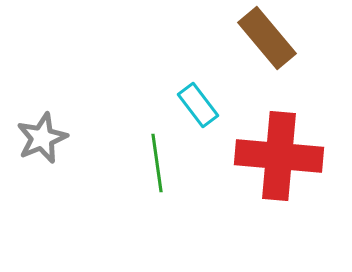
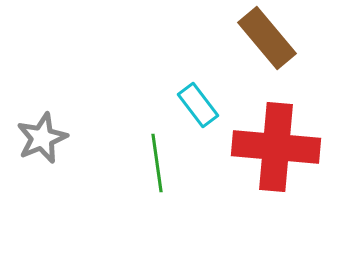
red cross: moved 3 px left, 9 px up
